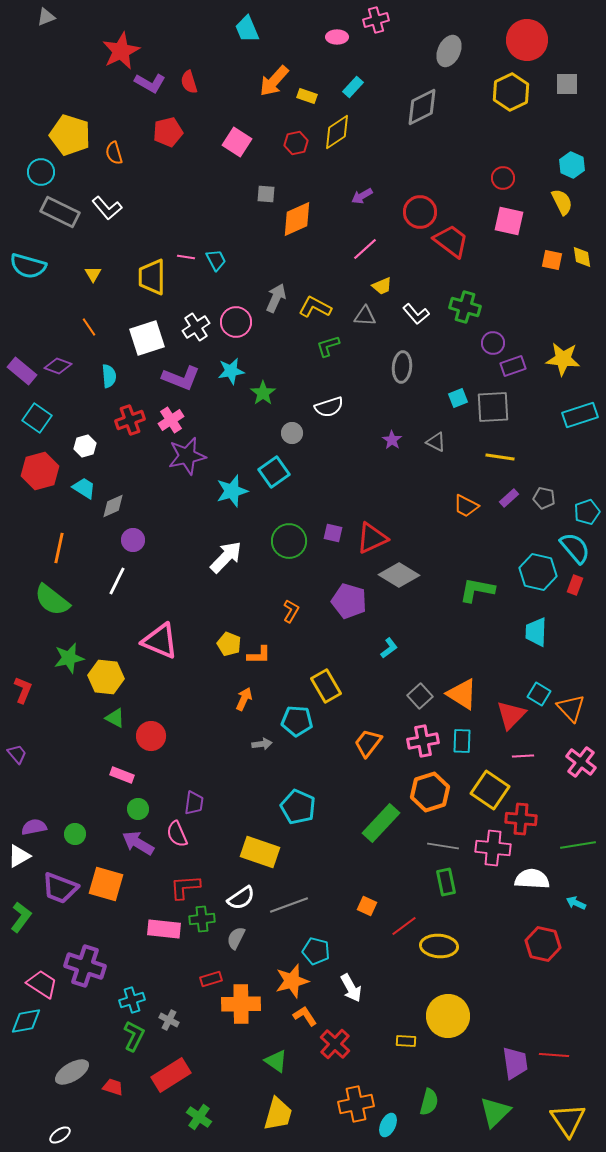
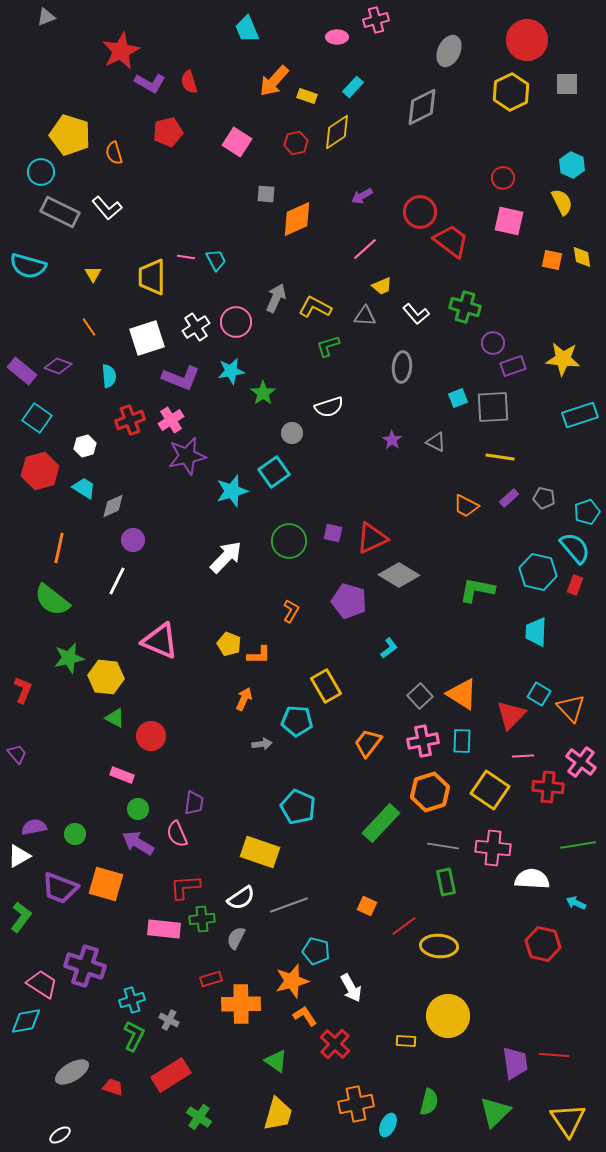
red cross at (521, 819): moved 27 px right, 32 px up
